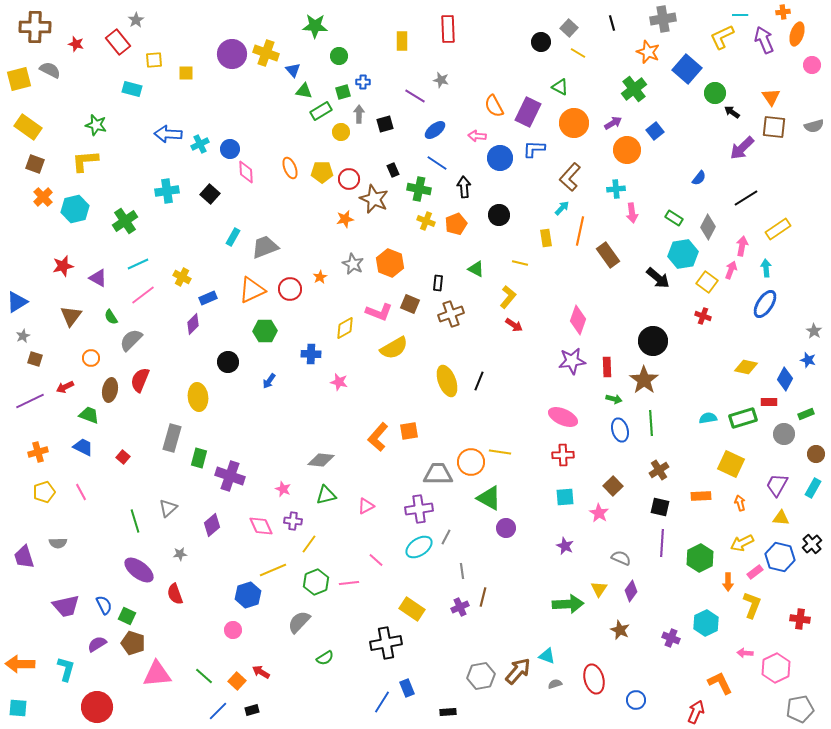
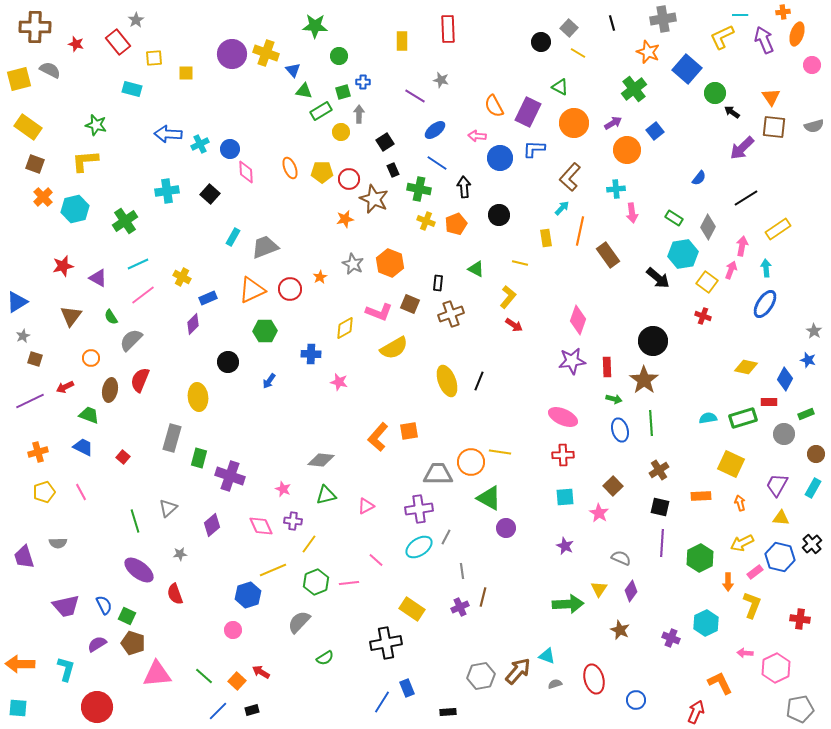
yellow square at (154, 60): moved 2 px up
black square at (385, 124): moved 18 px down; rotated 18 degrees counterclockwise
